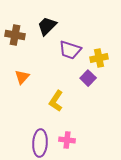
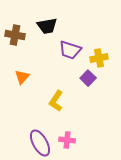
black trapezoid: rotated 145 degrees counterclockwise
purple ellipse: rotated 32 degrees counterclockwise
